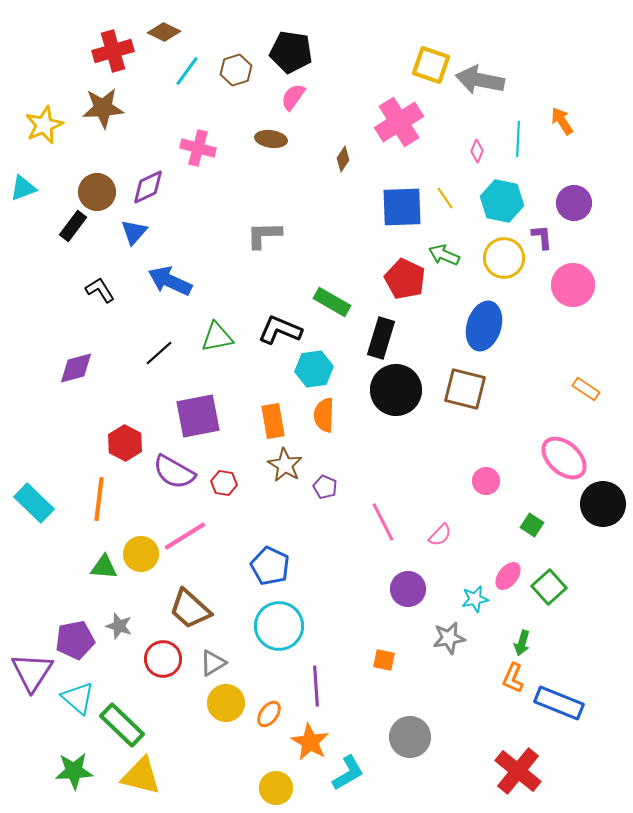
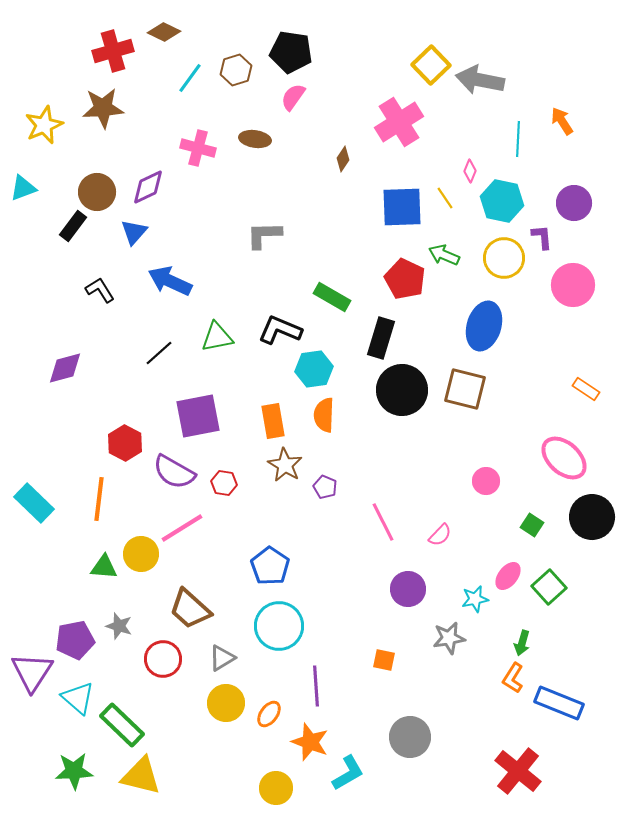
yellow square at (431, 65): rotated 27 degrees clockwise
cyan line at (187, 71): moved 3 px right, 7 px down
brown ellipse at (271, 139): moved 16 px left
pink diamond at (477, 151): moved 7 px left, 20 px down
green rectangle at (332, 302): moved 5 px up
purple diamond at (76, 368): moved 11 px left
black circle at (396, 390): moved 6 px right
black circle at (603, 504): moved 11 px left, 13 px down
pink line at (185, 536): moved 3 px left, 8 px up
blue pentagon at (270, 566): rotated 9 degrees clockwise
gray triangle at (213, 663): moved 9 px right, 5 px up
orange L-shape at (513, 678): rotated 8 degrees clockwise
orange star at (310, 742): rotated 9 degrees counterclockwise
